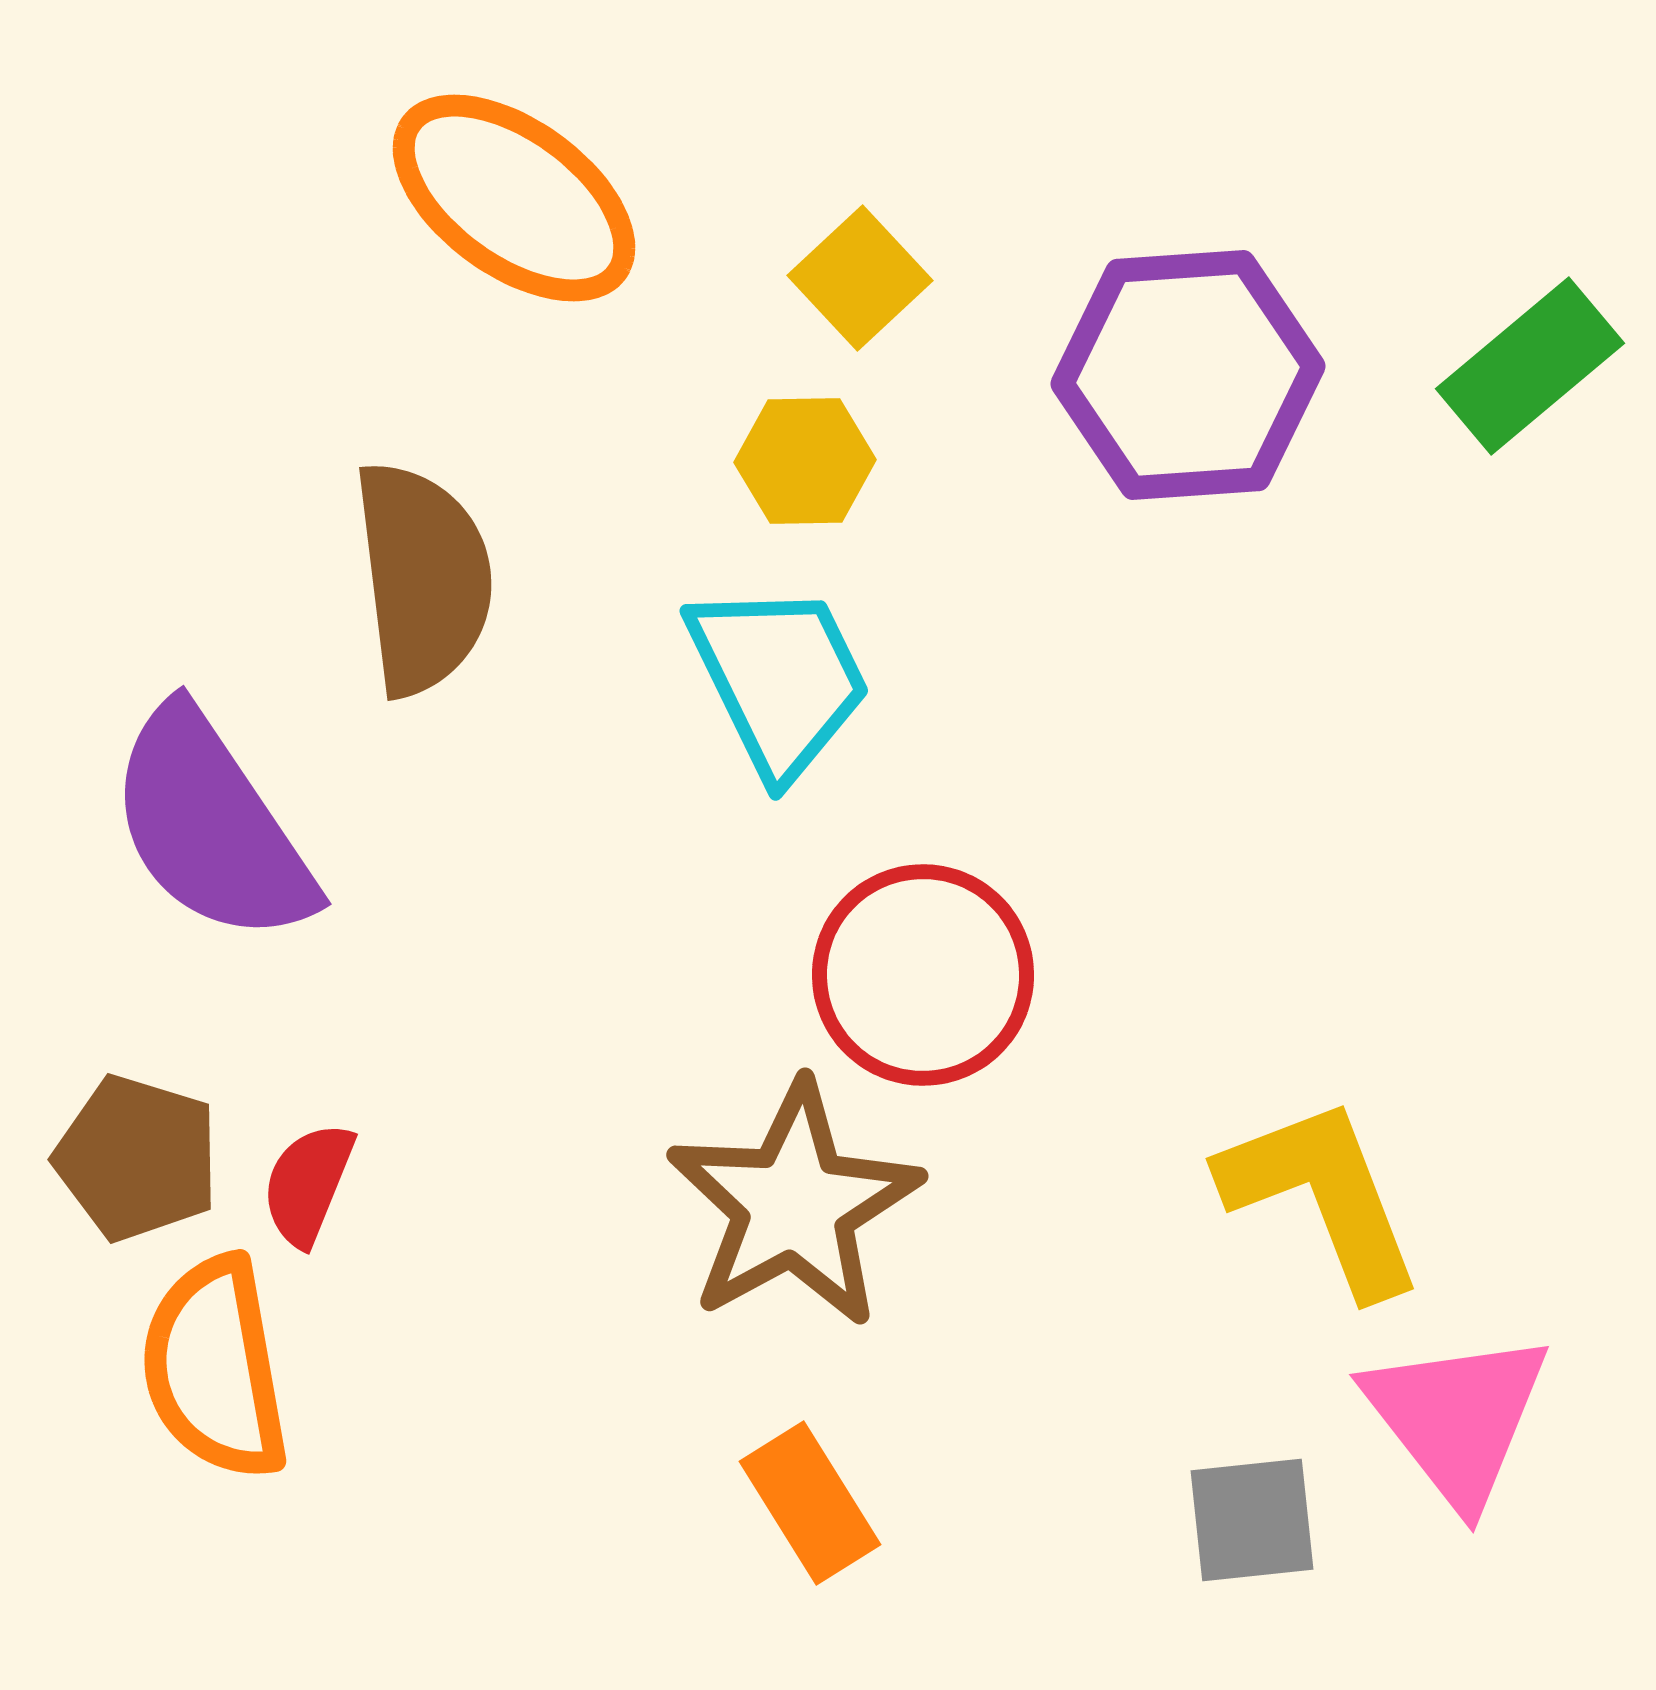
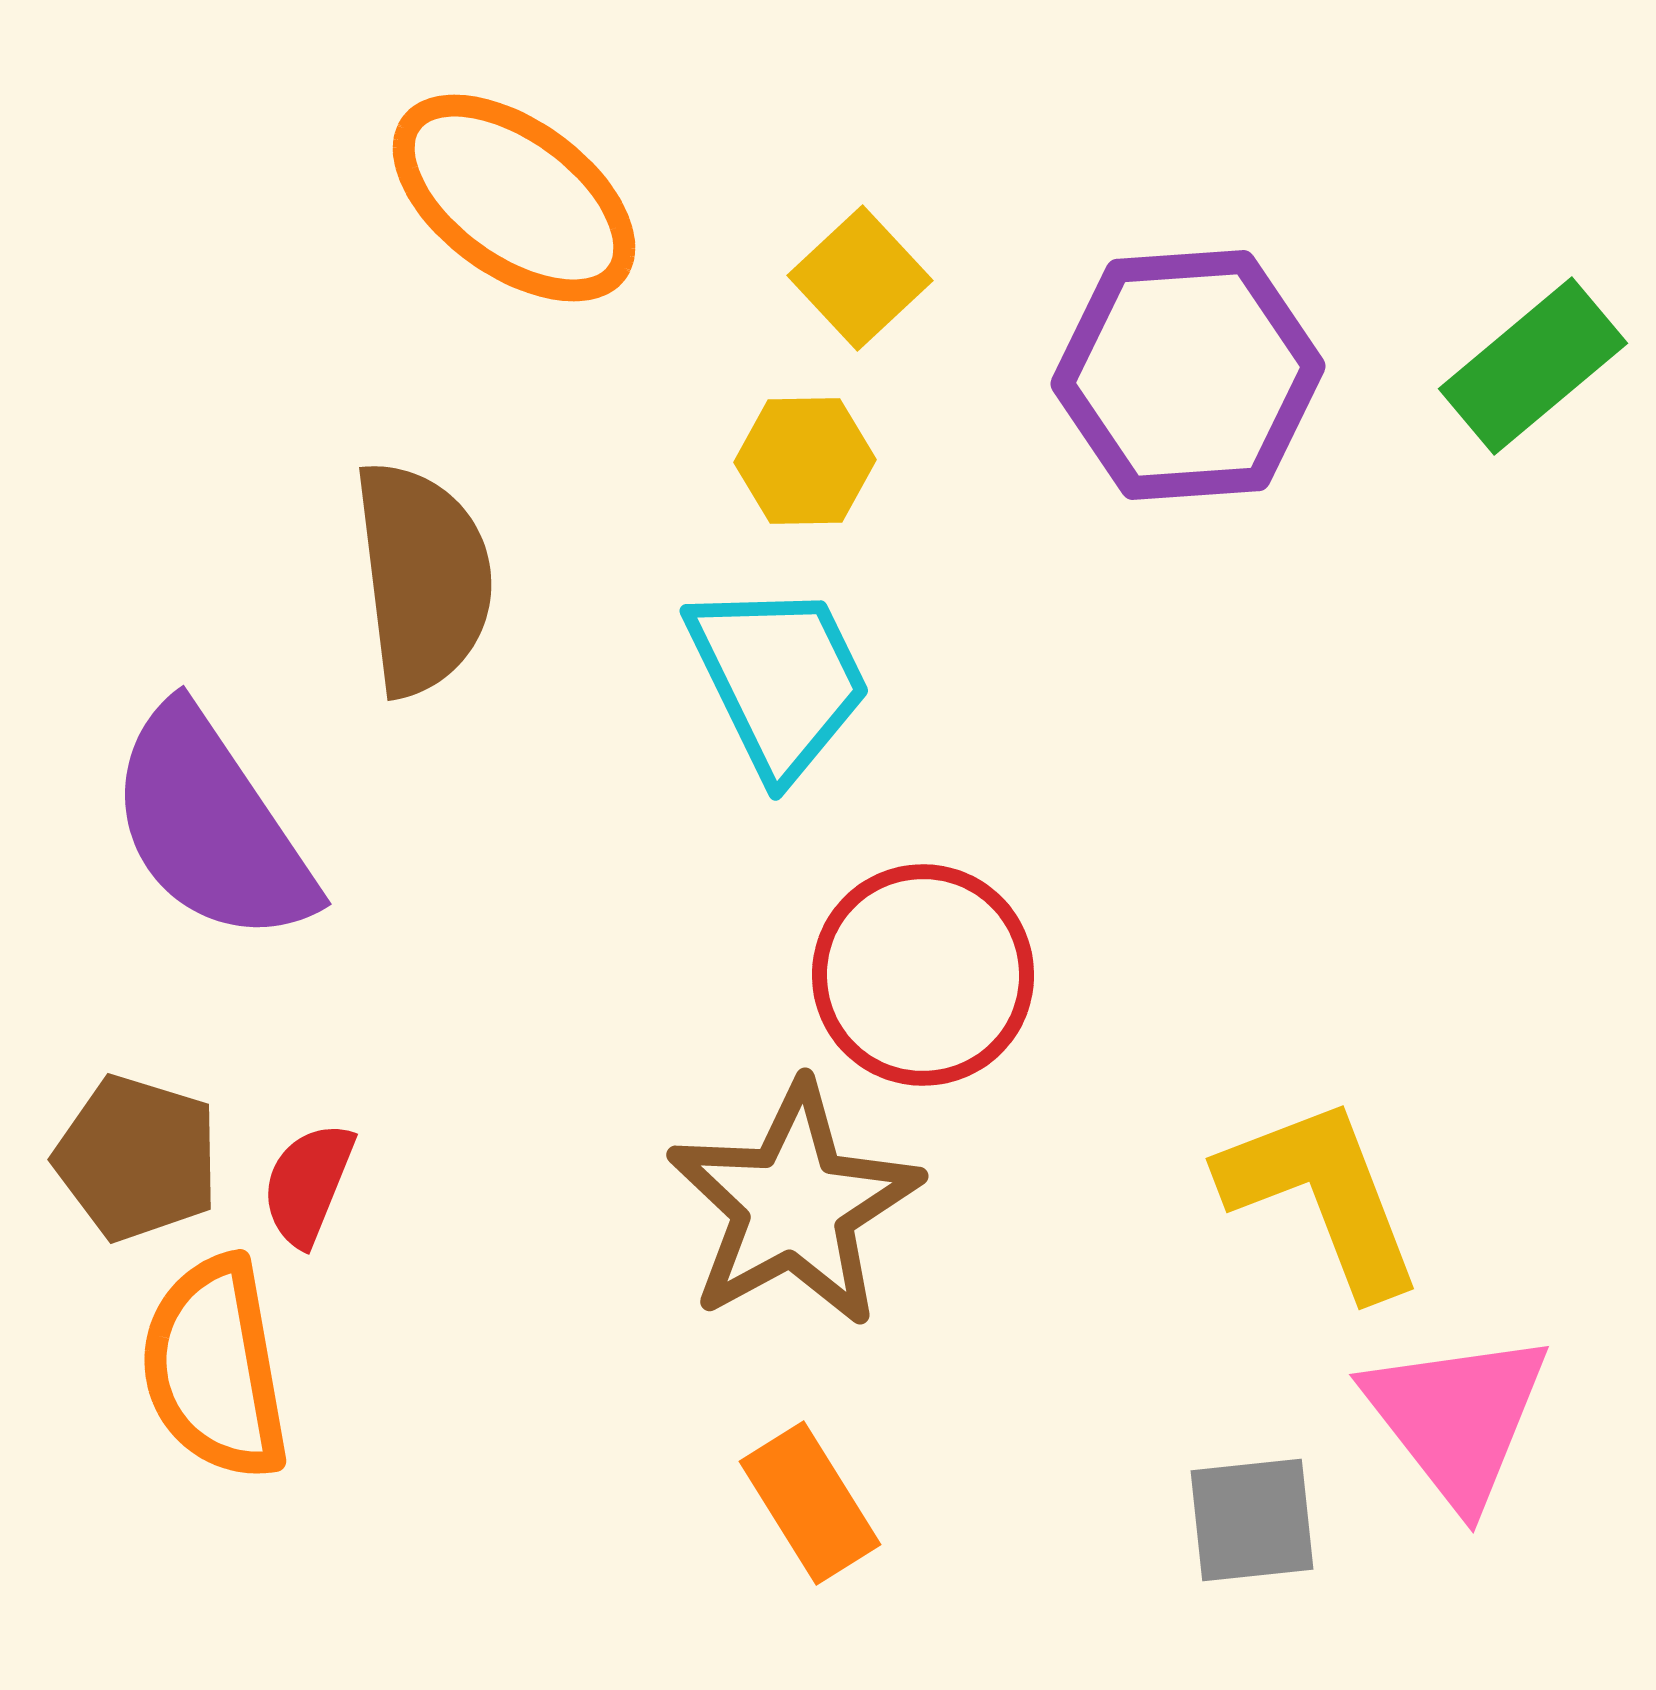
green rectangle: moved 3 px right
